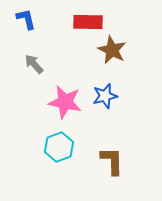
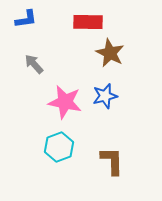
blue L-shape: rotated 95 degrees clockwise
brown star: moved 2 px left, 3 px down
